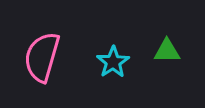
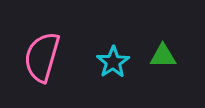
green triangle: moved 4 px left, 5 px down
